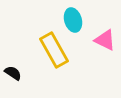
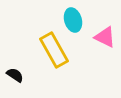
pink triangle: moved 3 px up
black semicircle: moved 2 px right, 2 px down
